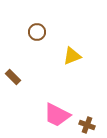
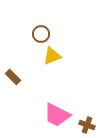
brown circle: moved 4 px right, 2 px down
yellow triangle: moved 20 px left
